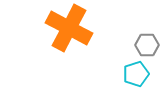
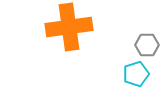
orange cross: moved 1 px up; rotated 36 degrees counterclockwise
